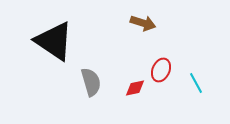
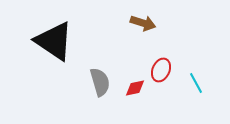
gray semicircle: moved 9 px right
